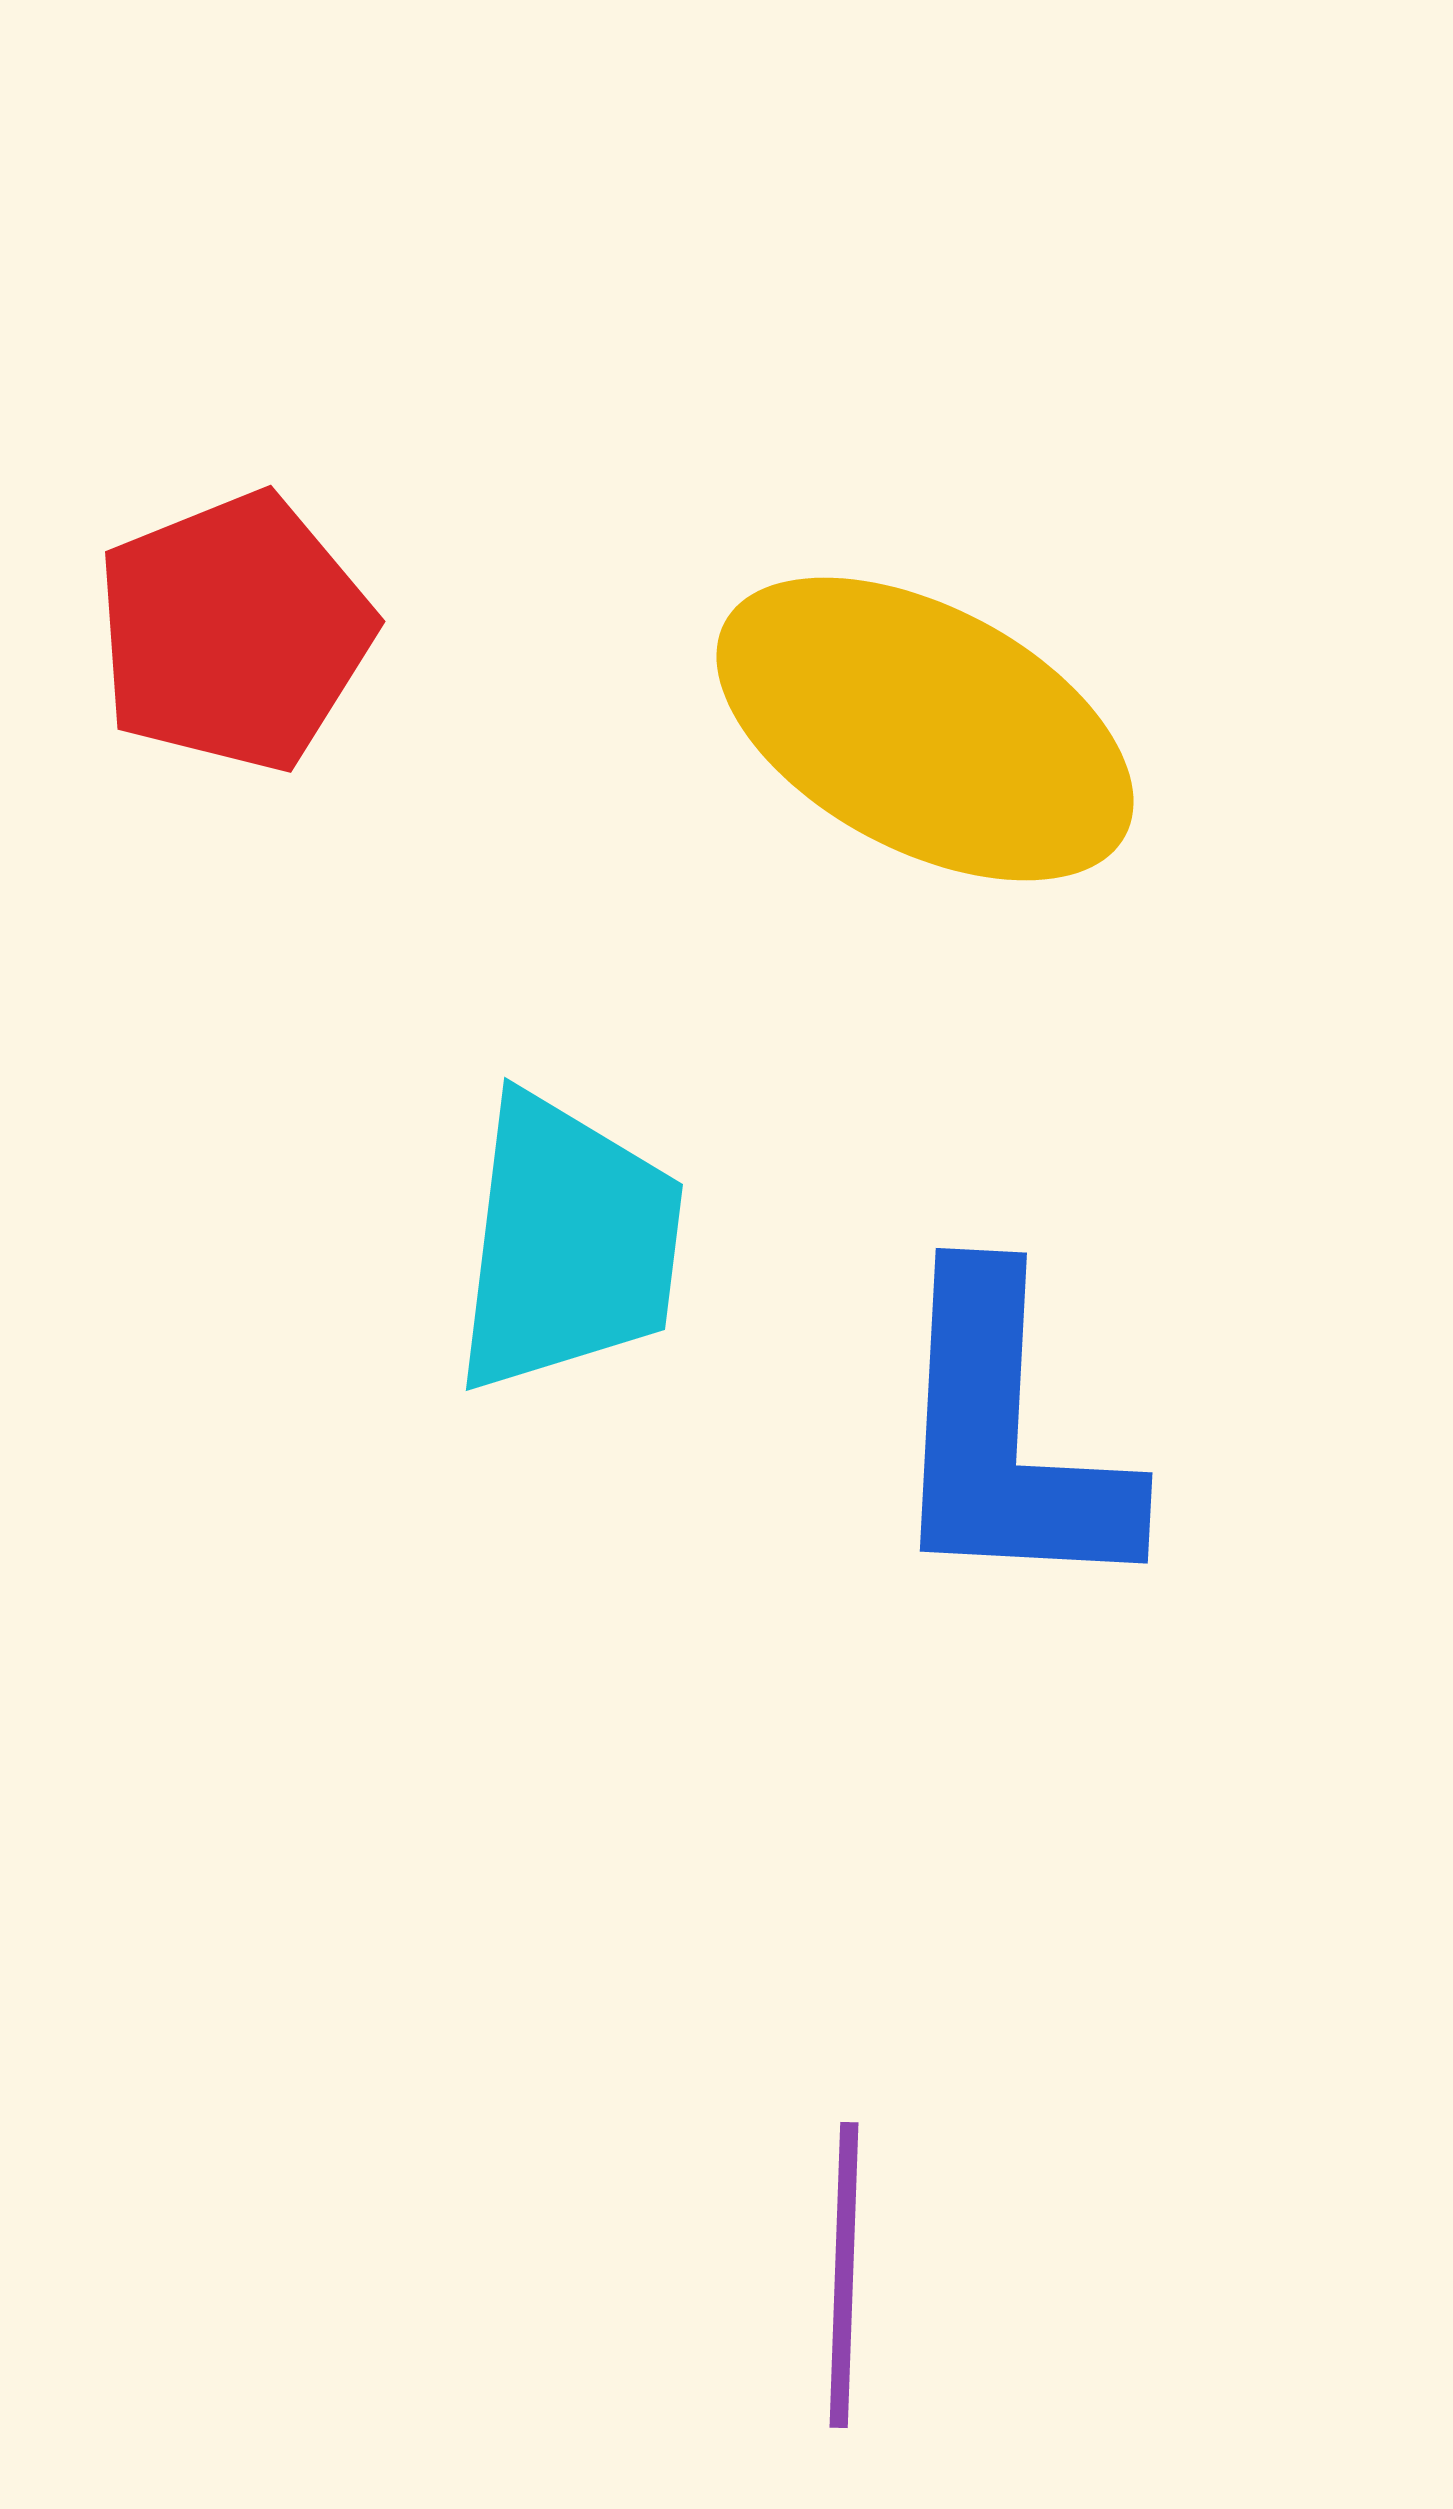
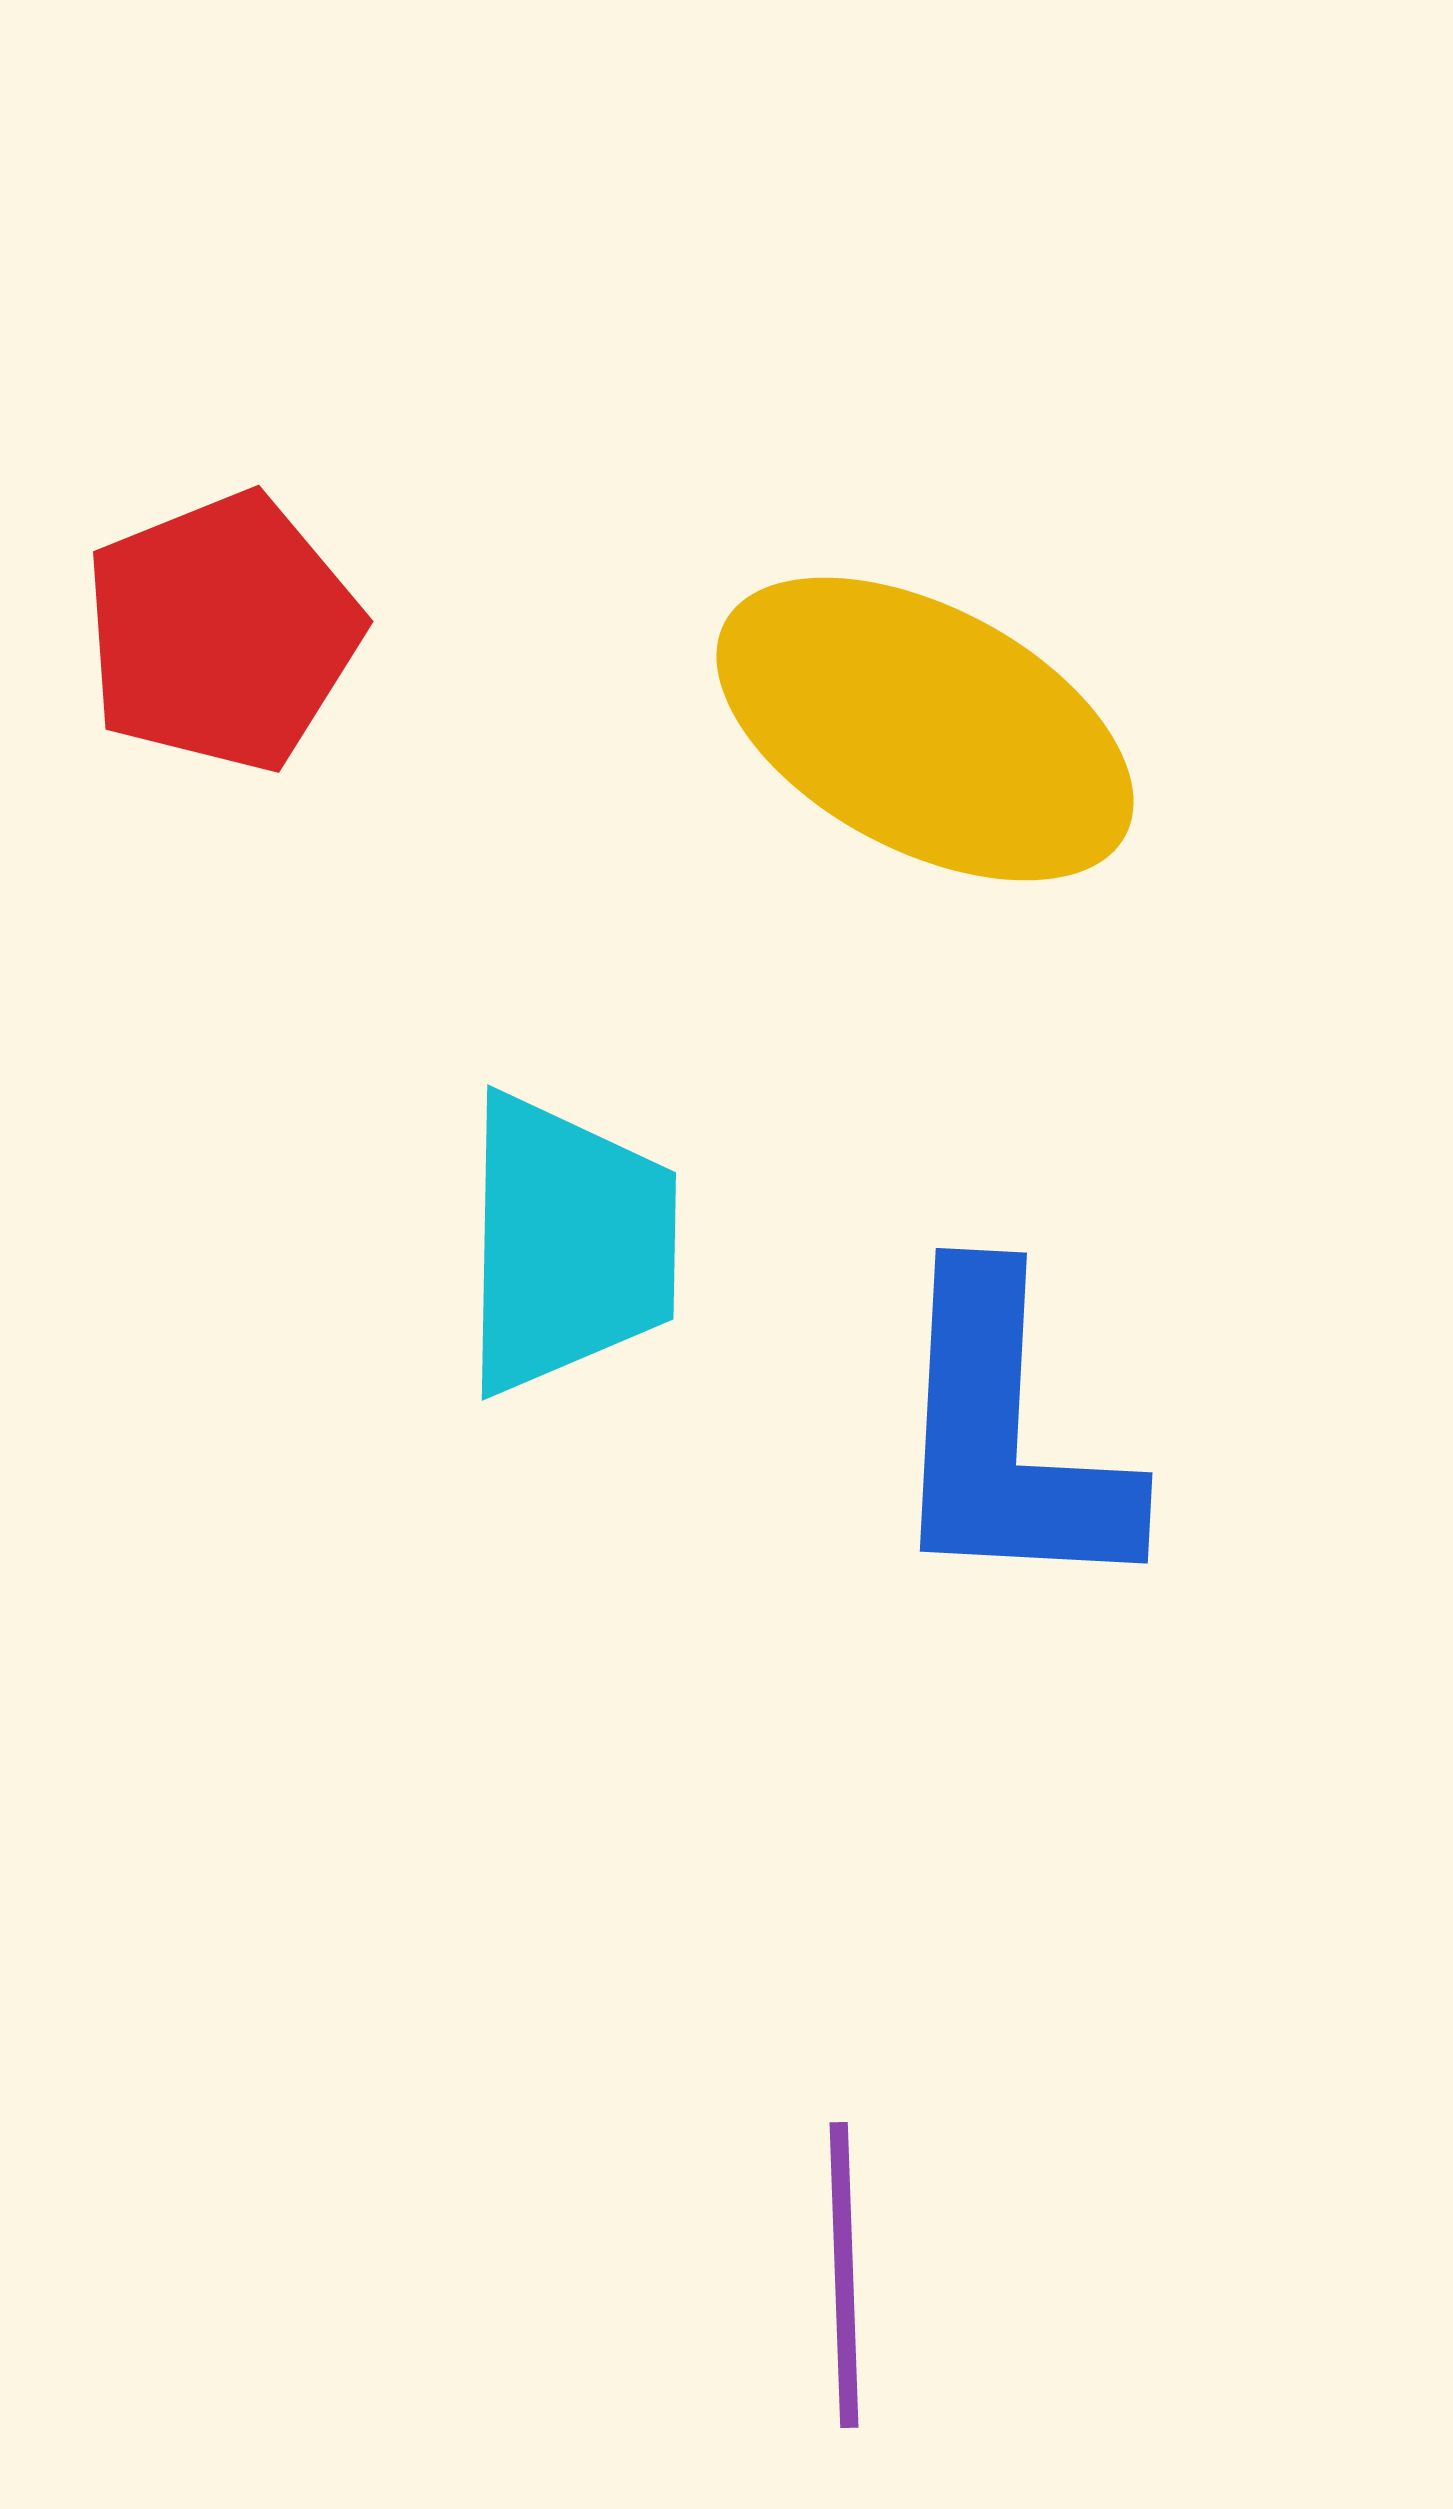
red pentagon: moved 12 px left
cyan trapezoid: rotated 6 degrees counterclockwise
purple line: rotated 4 degrees counterclockwise
